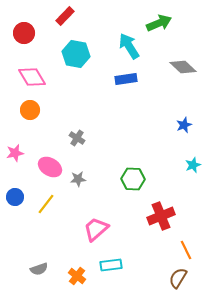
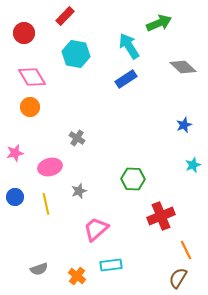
blue rectangle: rotated 25 degrees counterclockwise
orange circle: moved 3 px up
pink ellipse: rotated 45 degrees counterclockwise
gray star: moved 1 px right, 12 px down; rotated 14 degrees counterclockwise
yellow line: rotated 50 degrees counterclockwise
